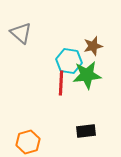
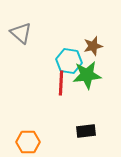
orange hexagon: rotated 15 degrees clockwise
